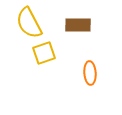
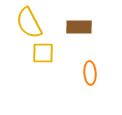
brown rectangle: moved 1 px right, 2 px down
yellow square: moved 1 px left; rotated 20 degrees clockwise
